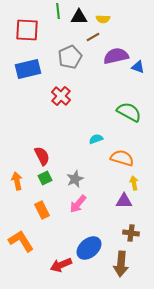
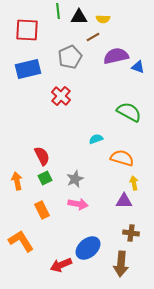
pink arrow: rotated 120 degrees counterclockwise
blue ellipse: moved 1 px left
